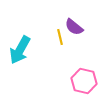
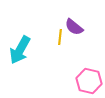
yellow line: rotated 21 degrees clockwise
pink hexagon: moved 5 px right
